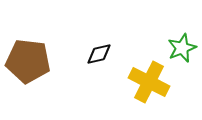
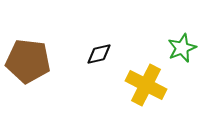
yellow cross: moved 3 px left, 3 px down
